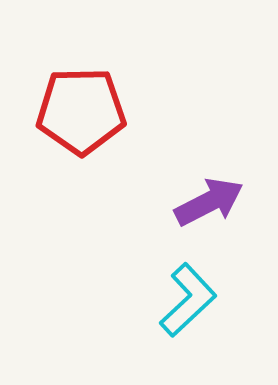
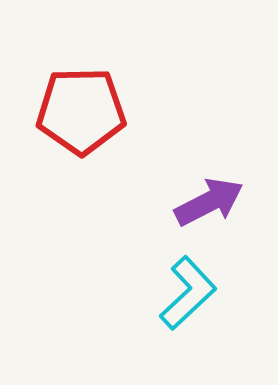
cyan L-shape: moved 7 px up
